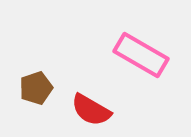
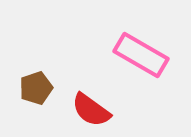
red semicircle: rotated 6 degrees clockwise
